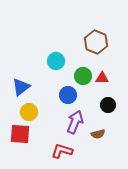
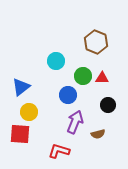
red L-shape: moved 3 px left
